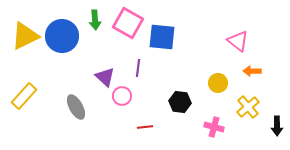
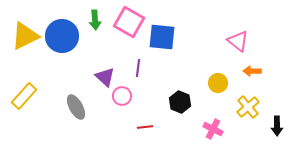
pink square: moved 1 px right, 1 px up
black hexagon: rotated 15 degrees clockwise
pink cross: moved 1 px left, 2 px down; rotated 12 degrees clockwise
